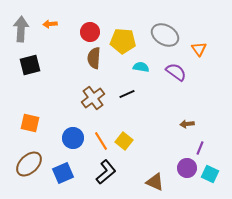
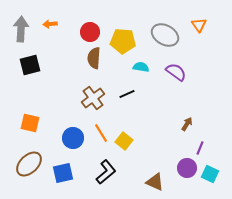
orange triangle: moved 24 px up
brown arrow: rotated 128 degrees clockwise
orange line: moved 8 px up
blue square: rotated 10 degrees clockwise
